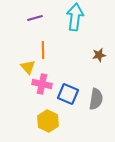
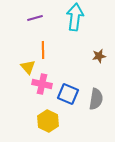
brown star: moved 1 px down
